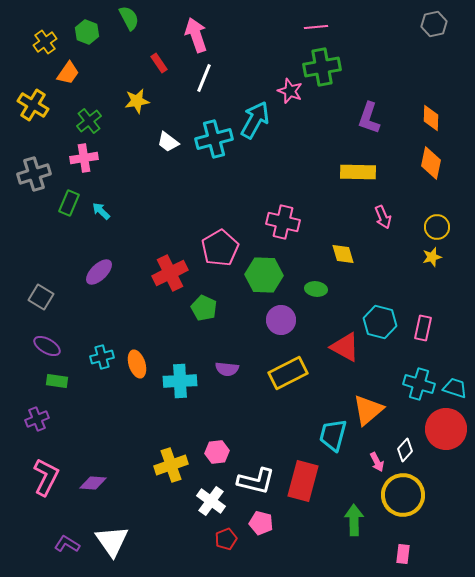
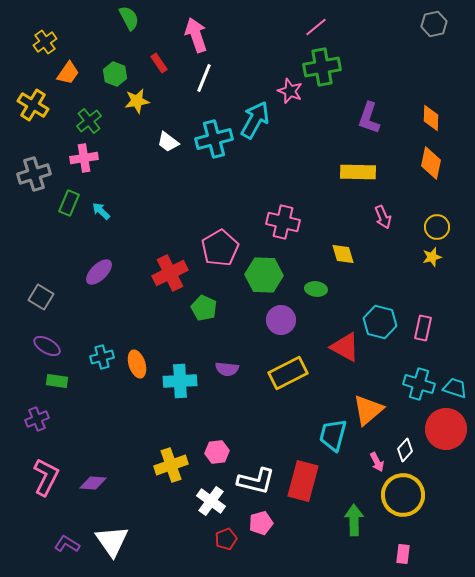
pink line at (316, 27): rotated 35 degrees counterclockwise
green hexagon at (87, 32): moved 28 px right, 42 px down
pink pentagon at (261, 523): rotated 30 degrees counterclockwise
